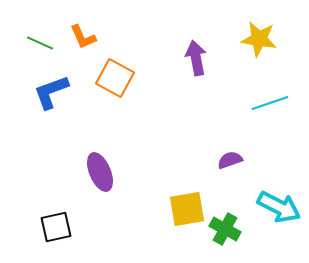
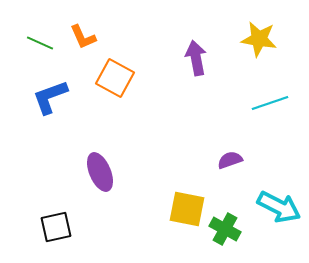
blue L-shape: moved 1 px left, 5 px down
yellow square: rotated 21 degrees clockwise
